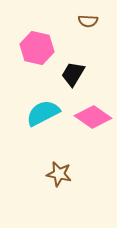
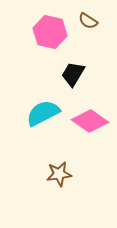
brown semicircle: rotated 30 degrees clockwise
pink hexagon: moved 13 px right, 16 px up
pink diamond: moved 3 px left, 4 px down
brown star: rotated 20 degrees counterclockwise
